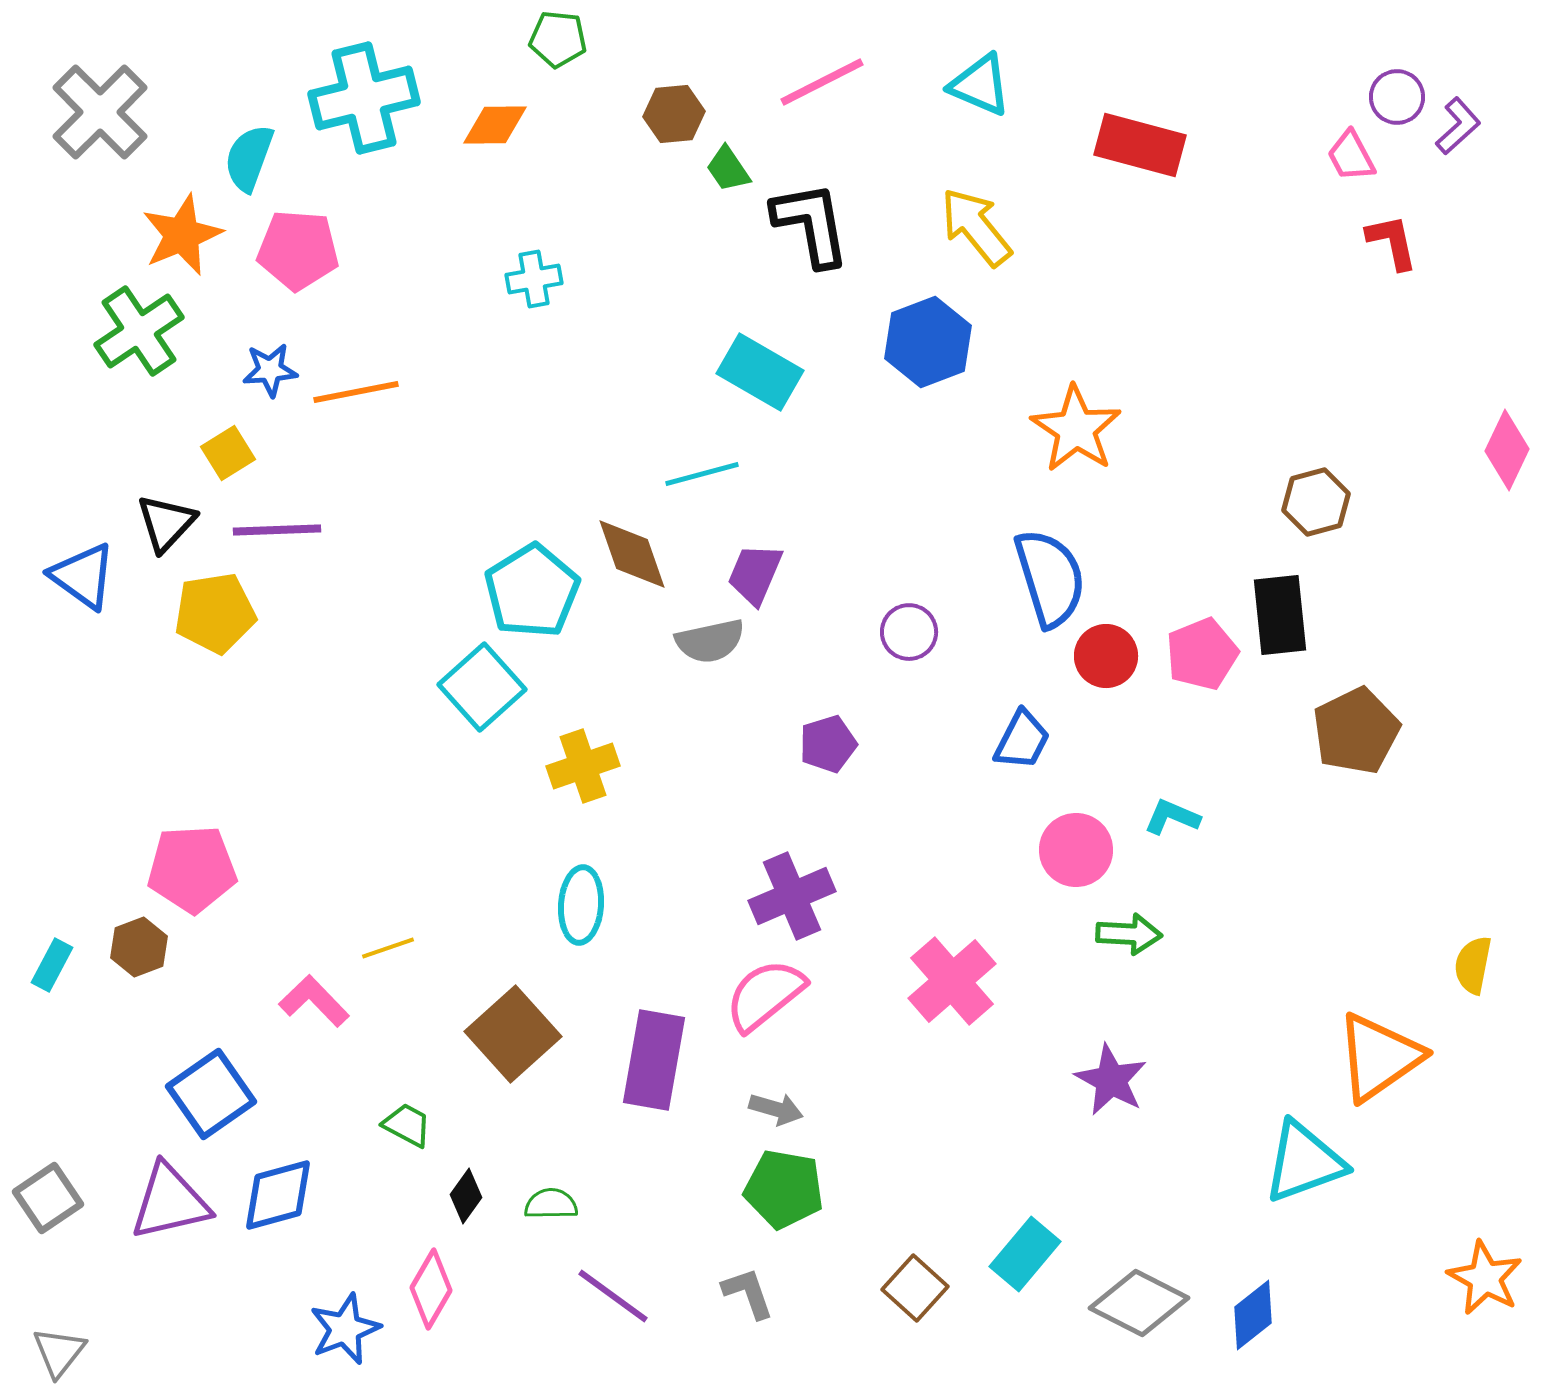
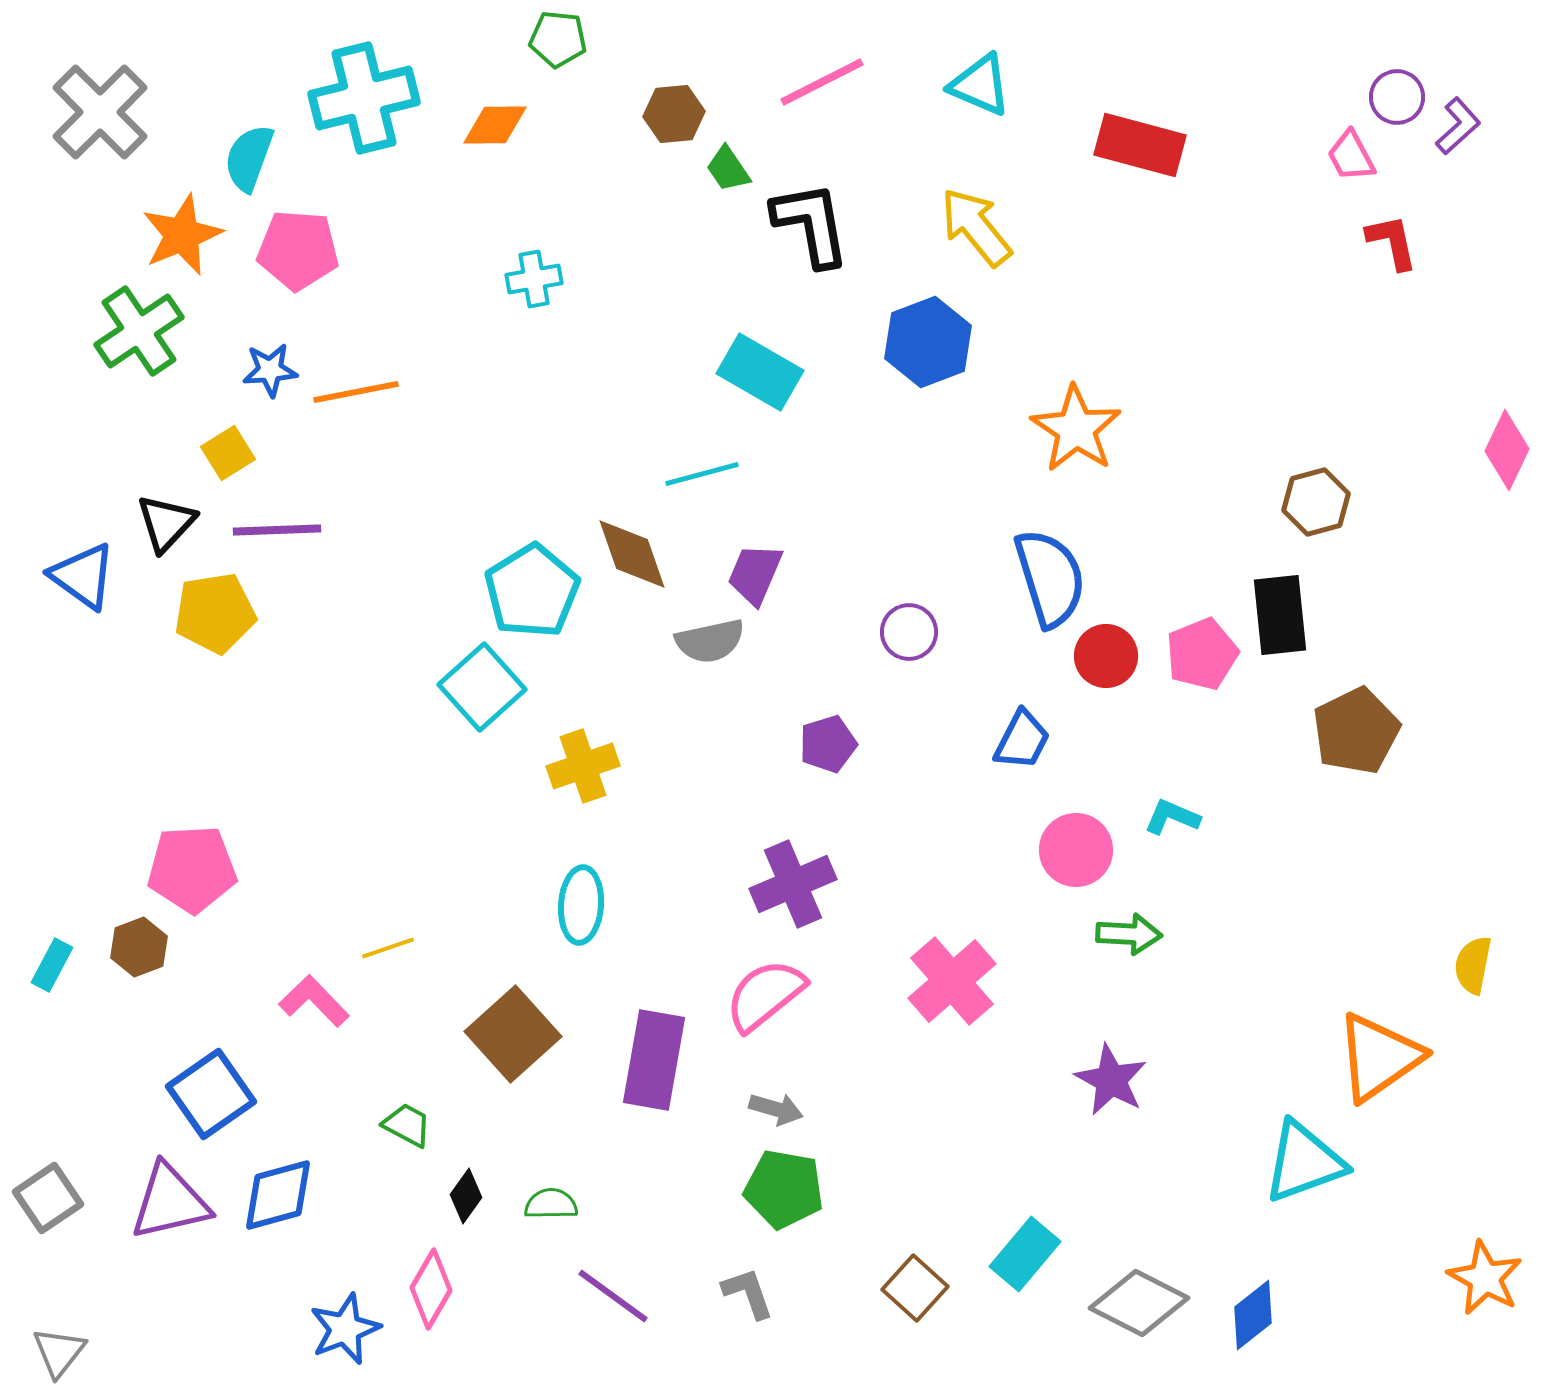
purple cross at (792, 896): moved 1 px right, 12 px up
